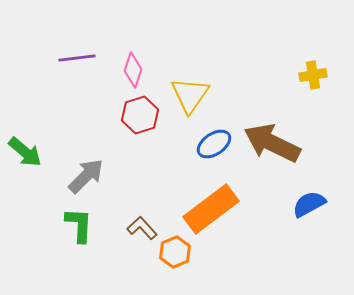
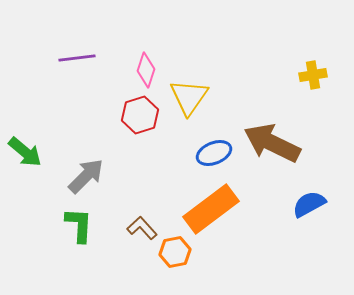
pink diamond: moved 13 px right
yellow triangle: moved 1 px left, 2 px down
blue ellipse: moved 9 px down; rotated 12 degrees clockwise
orange hexagon: rotated 12 degrees clockwise
